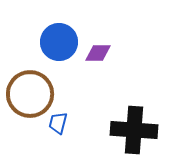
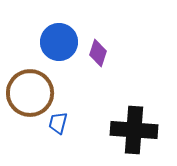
purple diamond: rotated 72 degrees counterclockwise
brown circle: moved 1 px up
